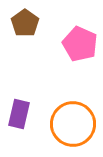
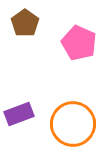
pink pentagon: moved 1 px left, 1 px up
purple rectangle: rotated 56 degrees clockwise
